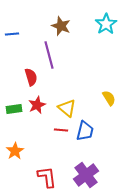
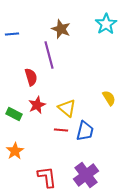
brown star: moved 3 px down
green rectangle: moved 5 px down; rotated 35 degrees clockwise
